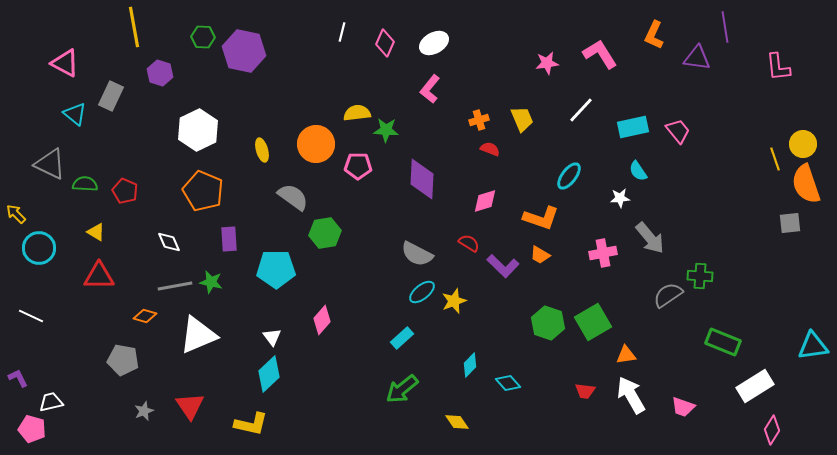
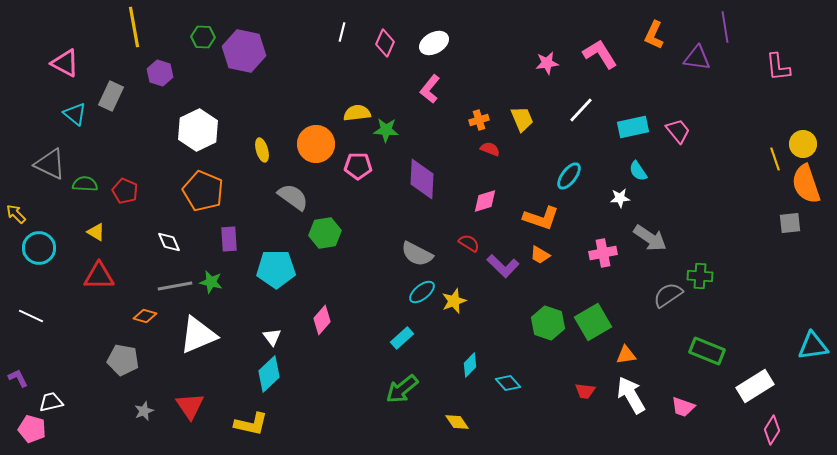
gray arrow at (650, 238): rotated 16 degrees counterclockwise
green rectangle at (723, 342): moved 16 px left, 9 px down
